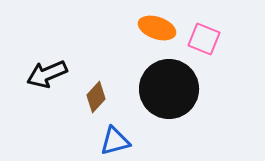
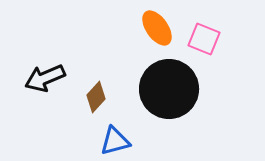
orange ellipse: rotated 36 degrees clockwise
black arrow: moved 2 px left, 4 px down
